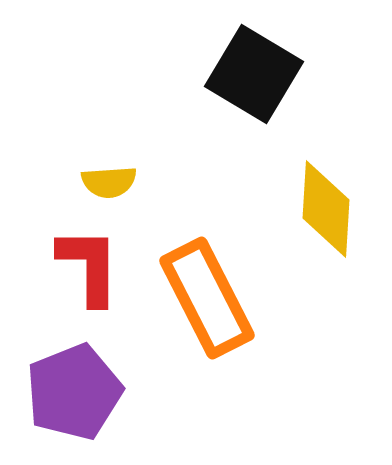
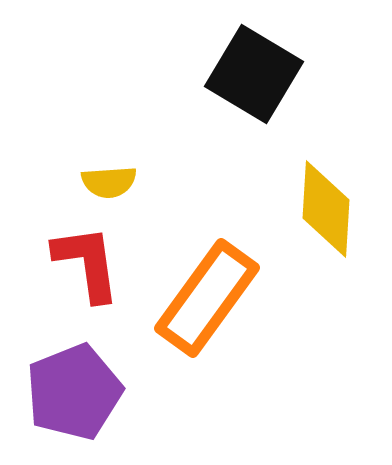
red L-shape: moved 2 px left, 3 px up; rotated 8 degrees counterclockwise
orange rectangle: rotated 63 degrees clockwise
